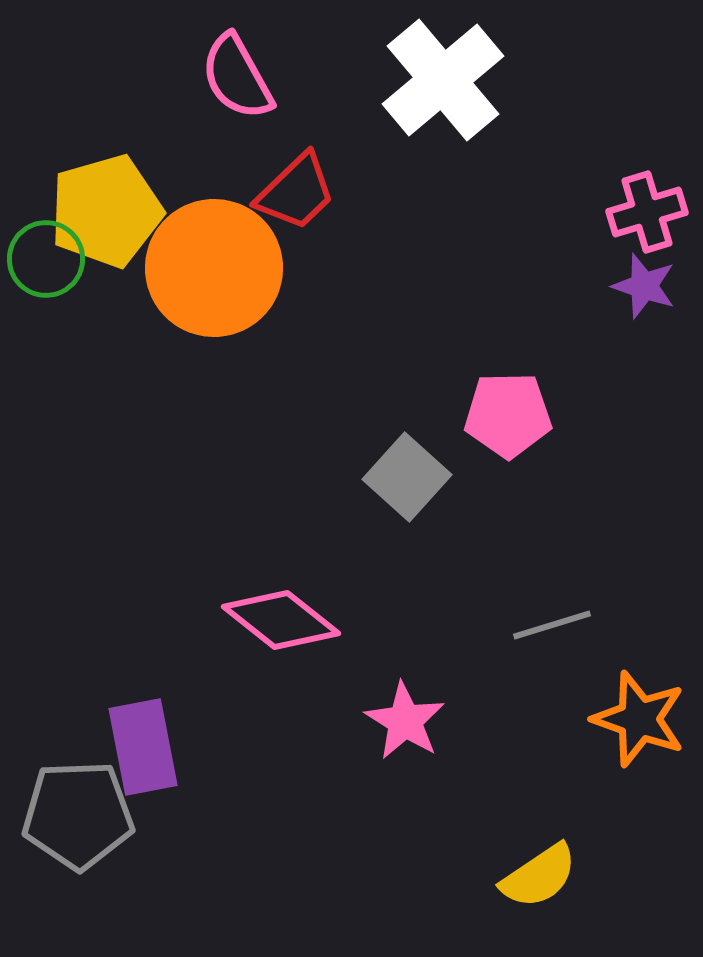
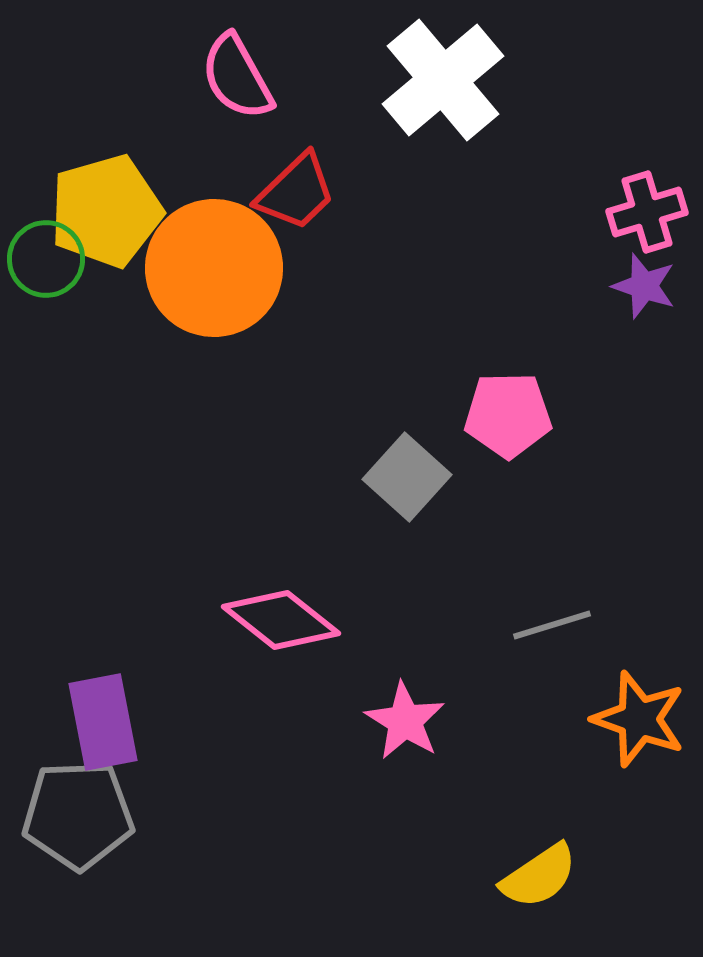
purple rectangle: moved 40 px left, 25 px up
